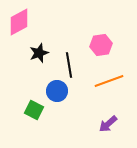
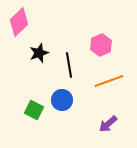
pink diamond: rotated 16 degrees counterclockwise
pink hexagon: rotated 15 degrees counterclockwise
blue circle: moved 5 px right, 9 px down
